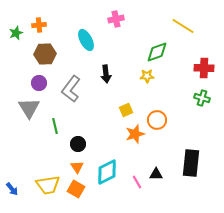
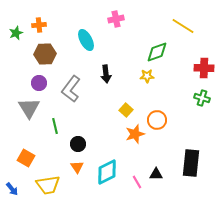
yellow square: rotated 24 degrees counterclockwise
orange square: moved 50 px left, 31 px up
